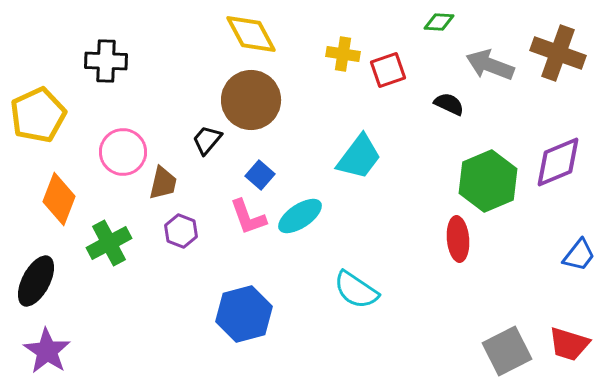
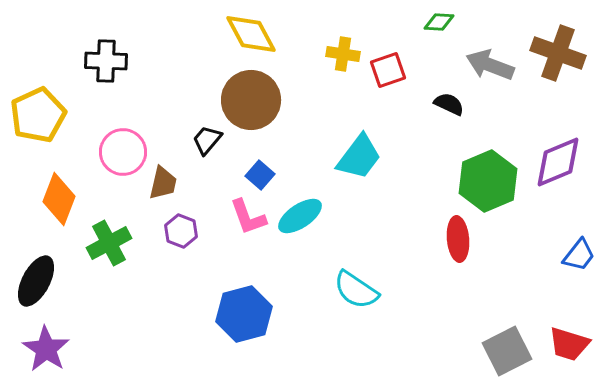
purple star: moved 1 px left, 2 px up
